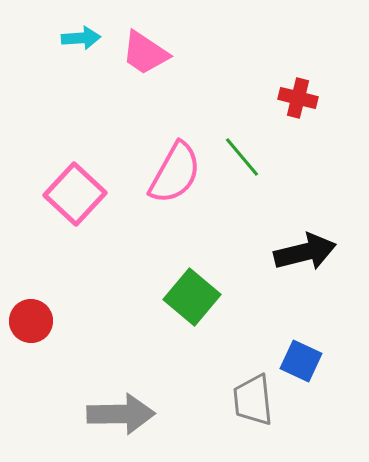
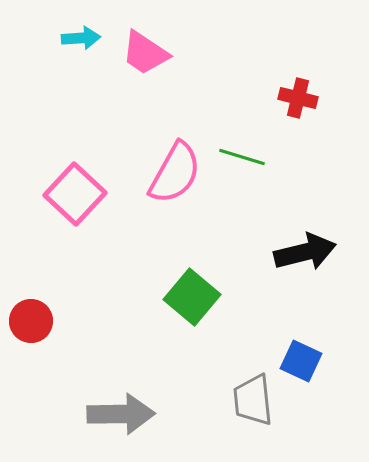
green line: rotated 33 degrees counterclockwise
